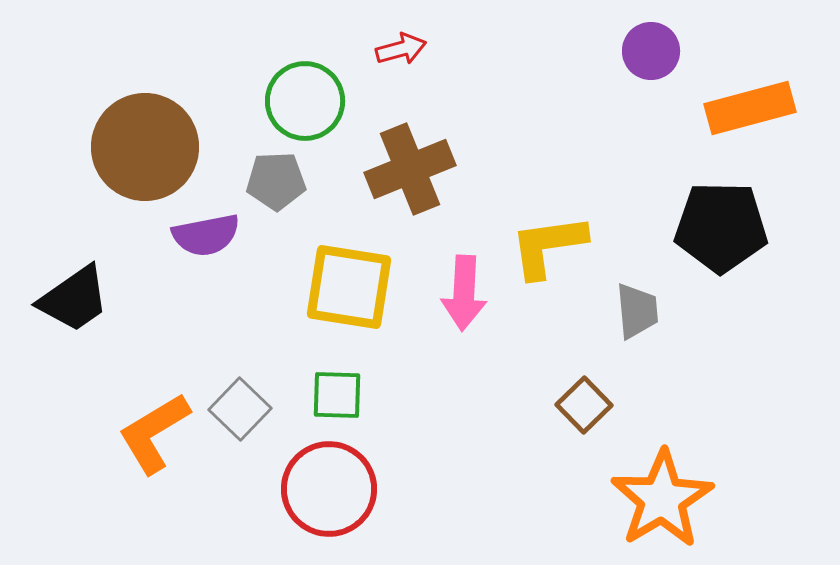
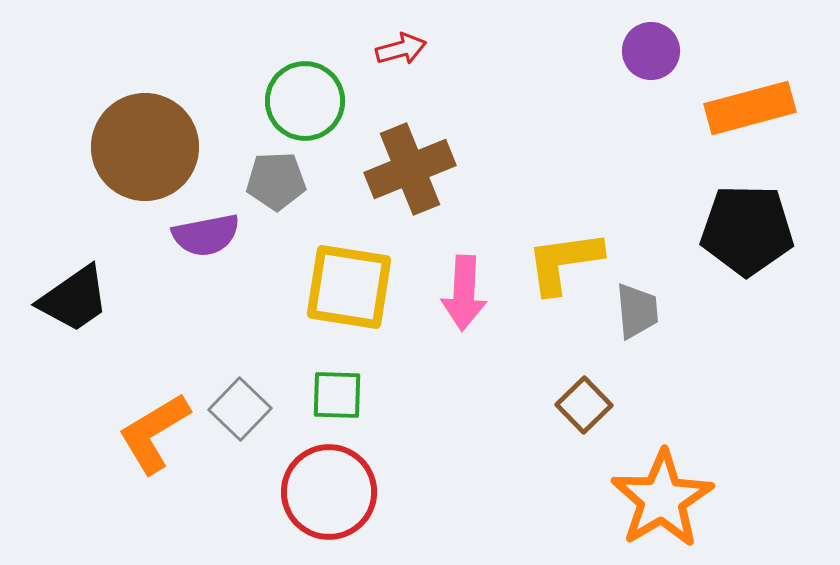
black pentagon: moved 26 px right, 3 px down
yellow L-shape: moved 16 px right, 16 px down
red circle: moved 3 px down
